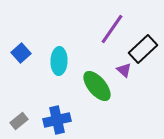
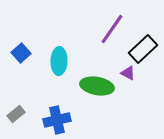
purple triangle: moved 4 px right, 3 px down; rotated 14 degrees counterclockwise
green ellipse: rotated 40 degrees counterclockwise
gray rectangle: moved 3 px left, 7 px up
